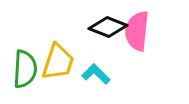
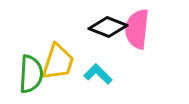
pink semicircle: moved 2 px up
green semicircle: moved 6 px right, 5 px down
cyan L-shape: moved 2 px right
